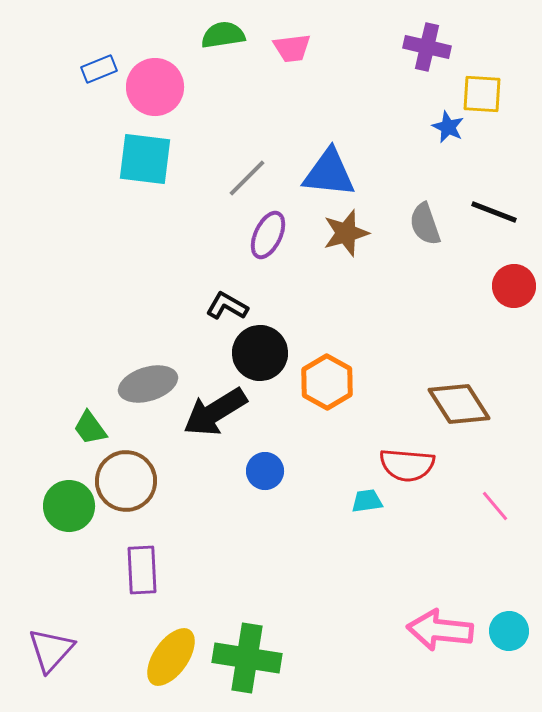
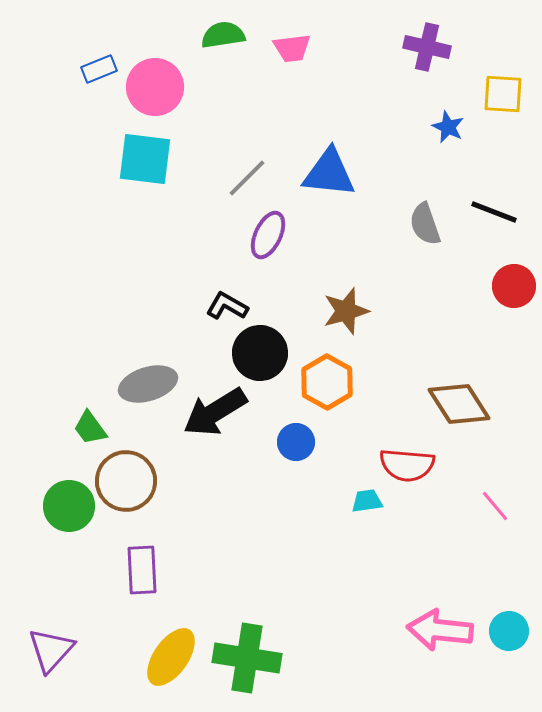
yellow square: moved 21 px right
brown star: moved 78 px down
blue circle: moved 31 px right, 29 px up
